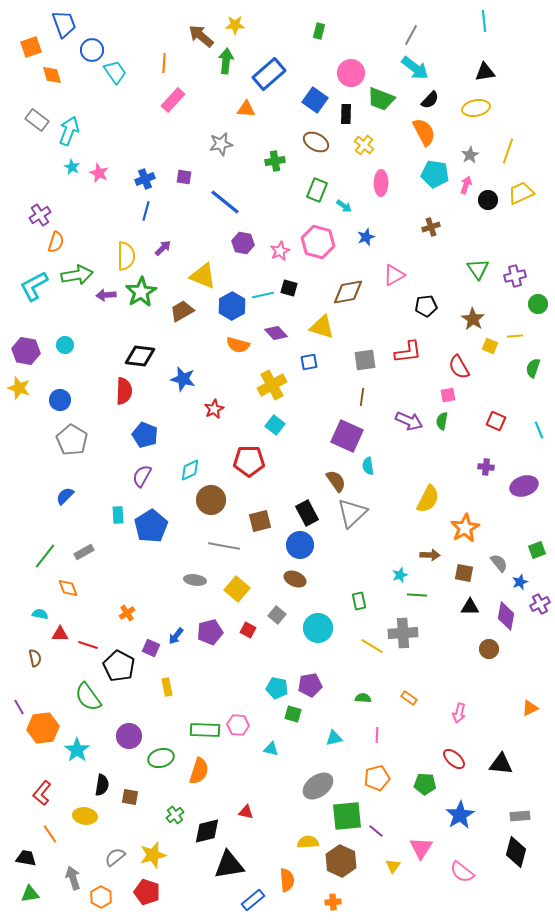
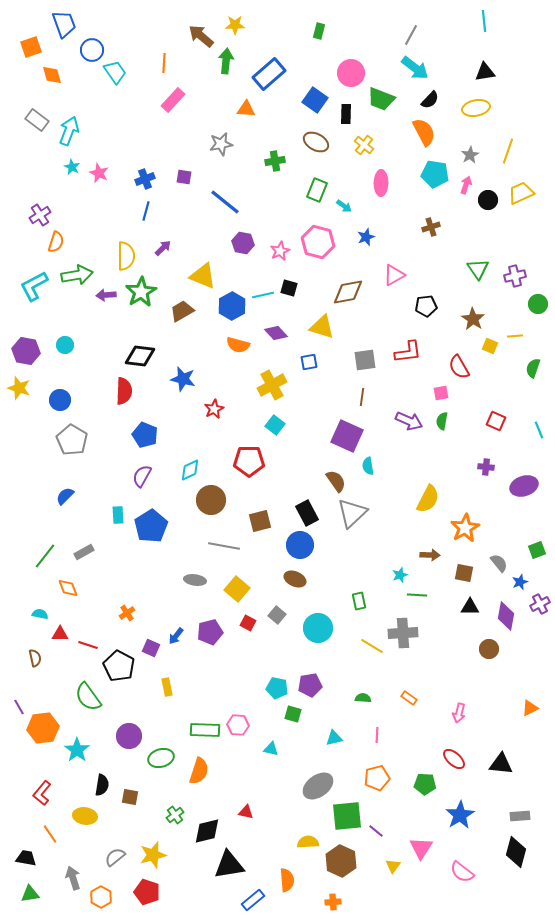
pink square at (448, 395): moved 7 px left, 2 px up
red square at (248, 630): moved 7 px up
